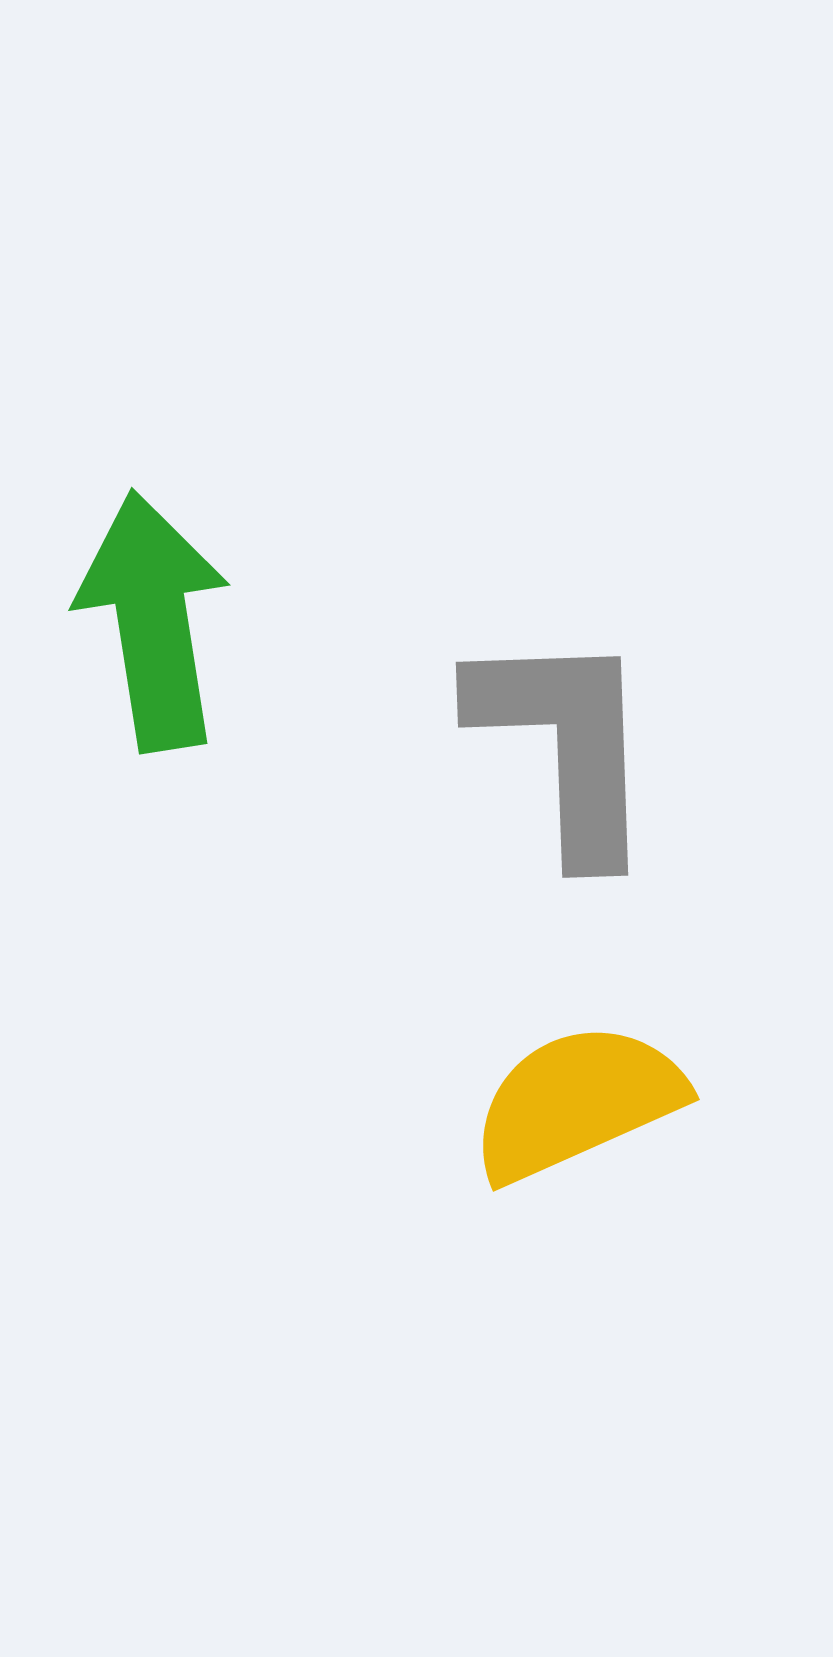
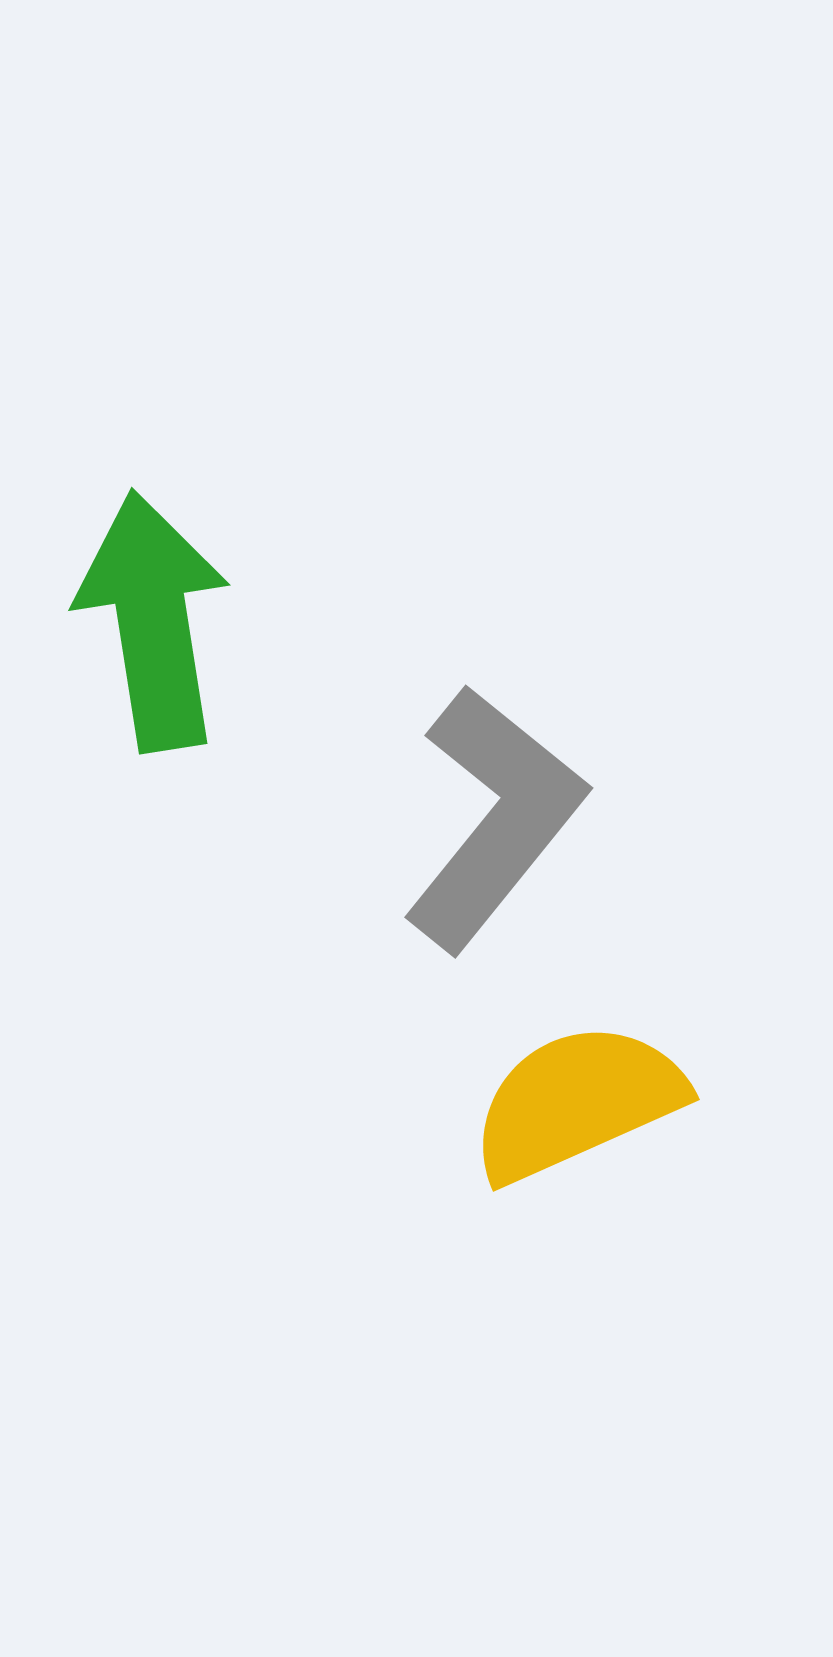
gray L-shape: moved 71 px left, 74 px down; rotated 41 degrees clockwise
